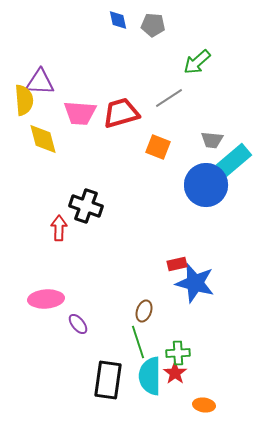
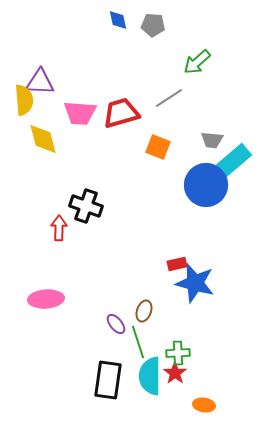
purple ellipse: moved 38 px right
